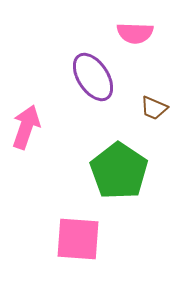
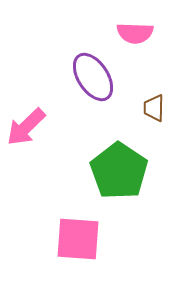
brown trapezoid: rotated 68 degrees clockwise
pink arrow: rotated 153 degrees counterclockwise
